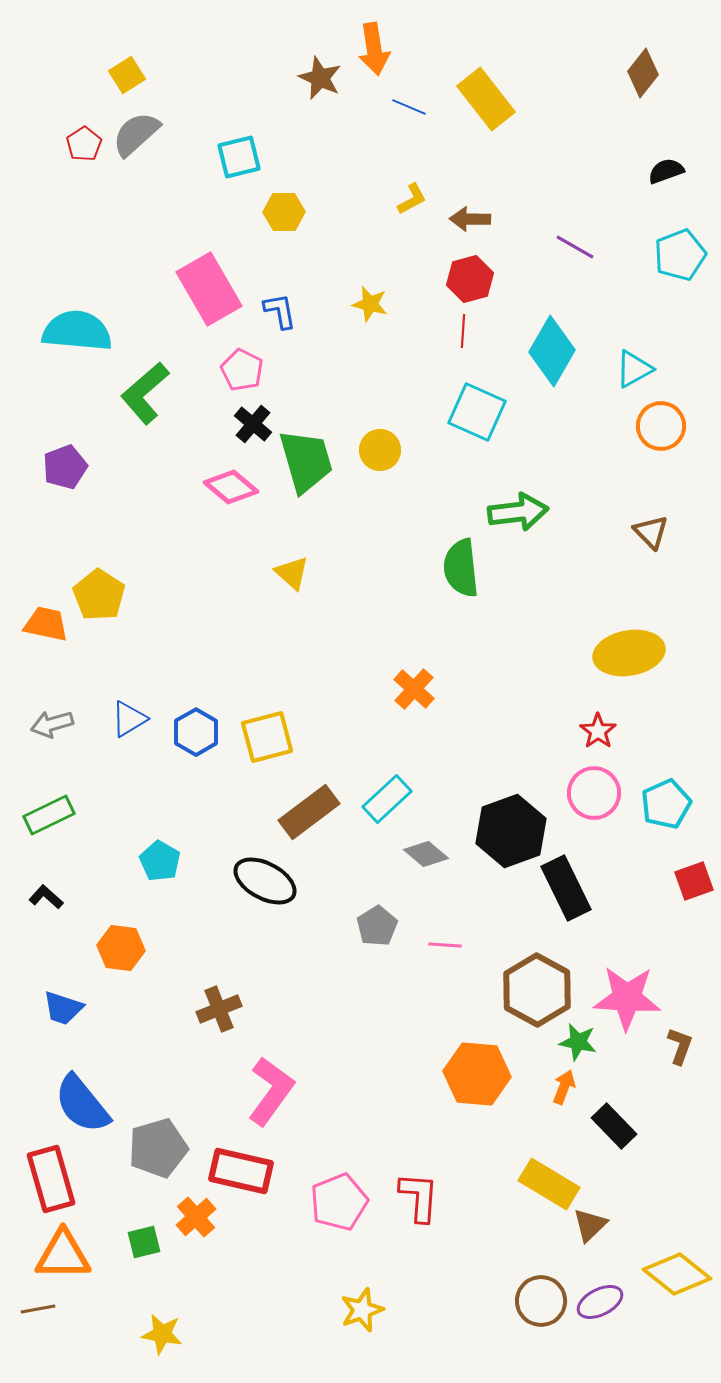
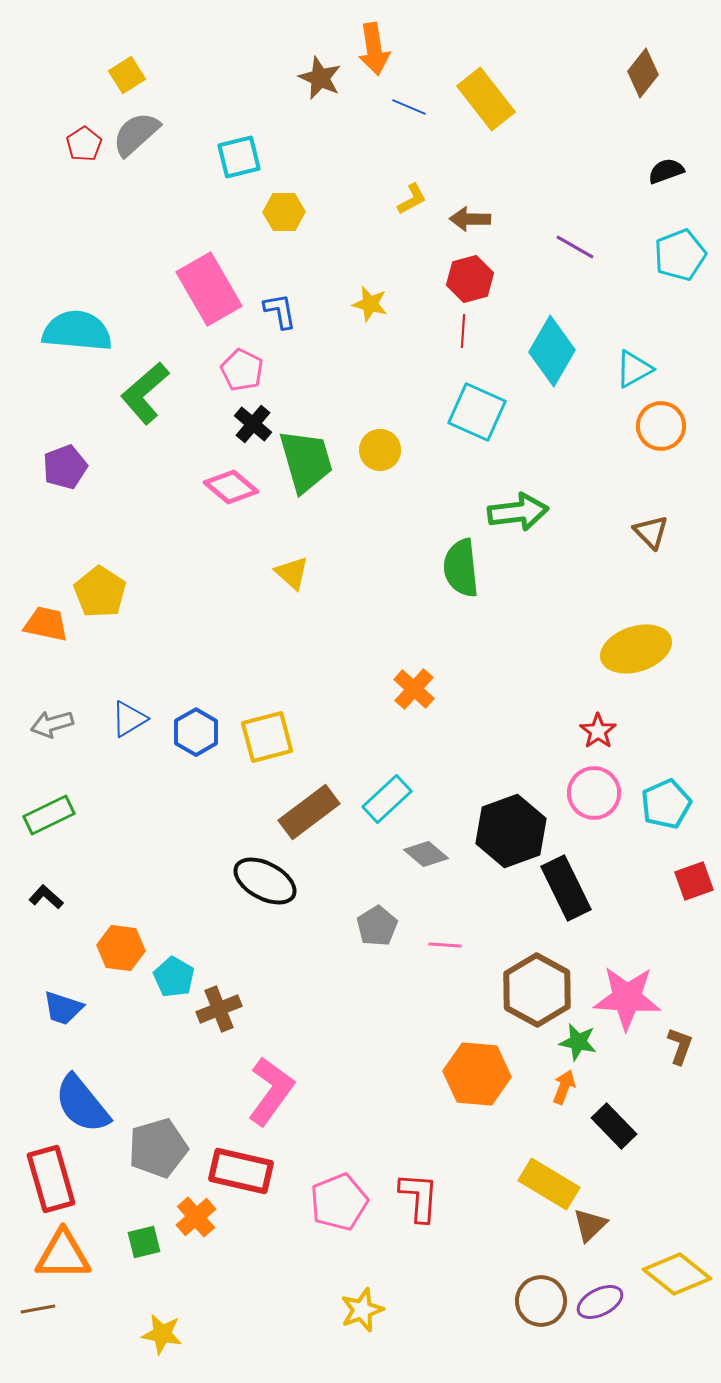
yellow pentagon at (99, 595): moved 1 px right, 3 px up
yellow ellipse at (629, 653): moved 7 px right, 4 px up; rotated 8 degrees counterclockwise
cyan pentagon at (160, 861): moved 14 px right, 116 px down
